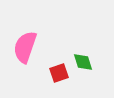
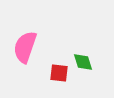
red square: rotated 24 degrees clockwise
